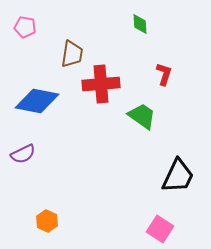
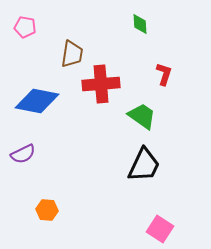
black trapezoid: moved 34 px left, 11 px up
orange hexagon: moved 11 px up; rotated 20 degrees counterclockwise
